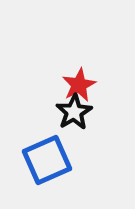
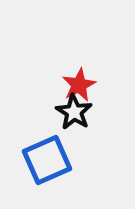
black star: rotated 9 degrees counterclockwise
